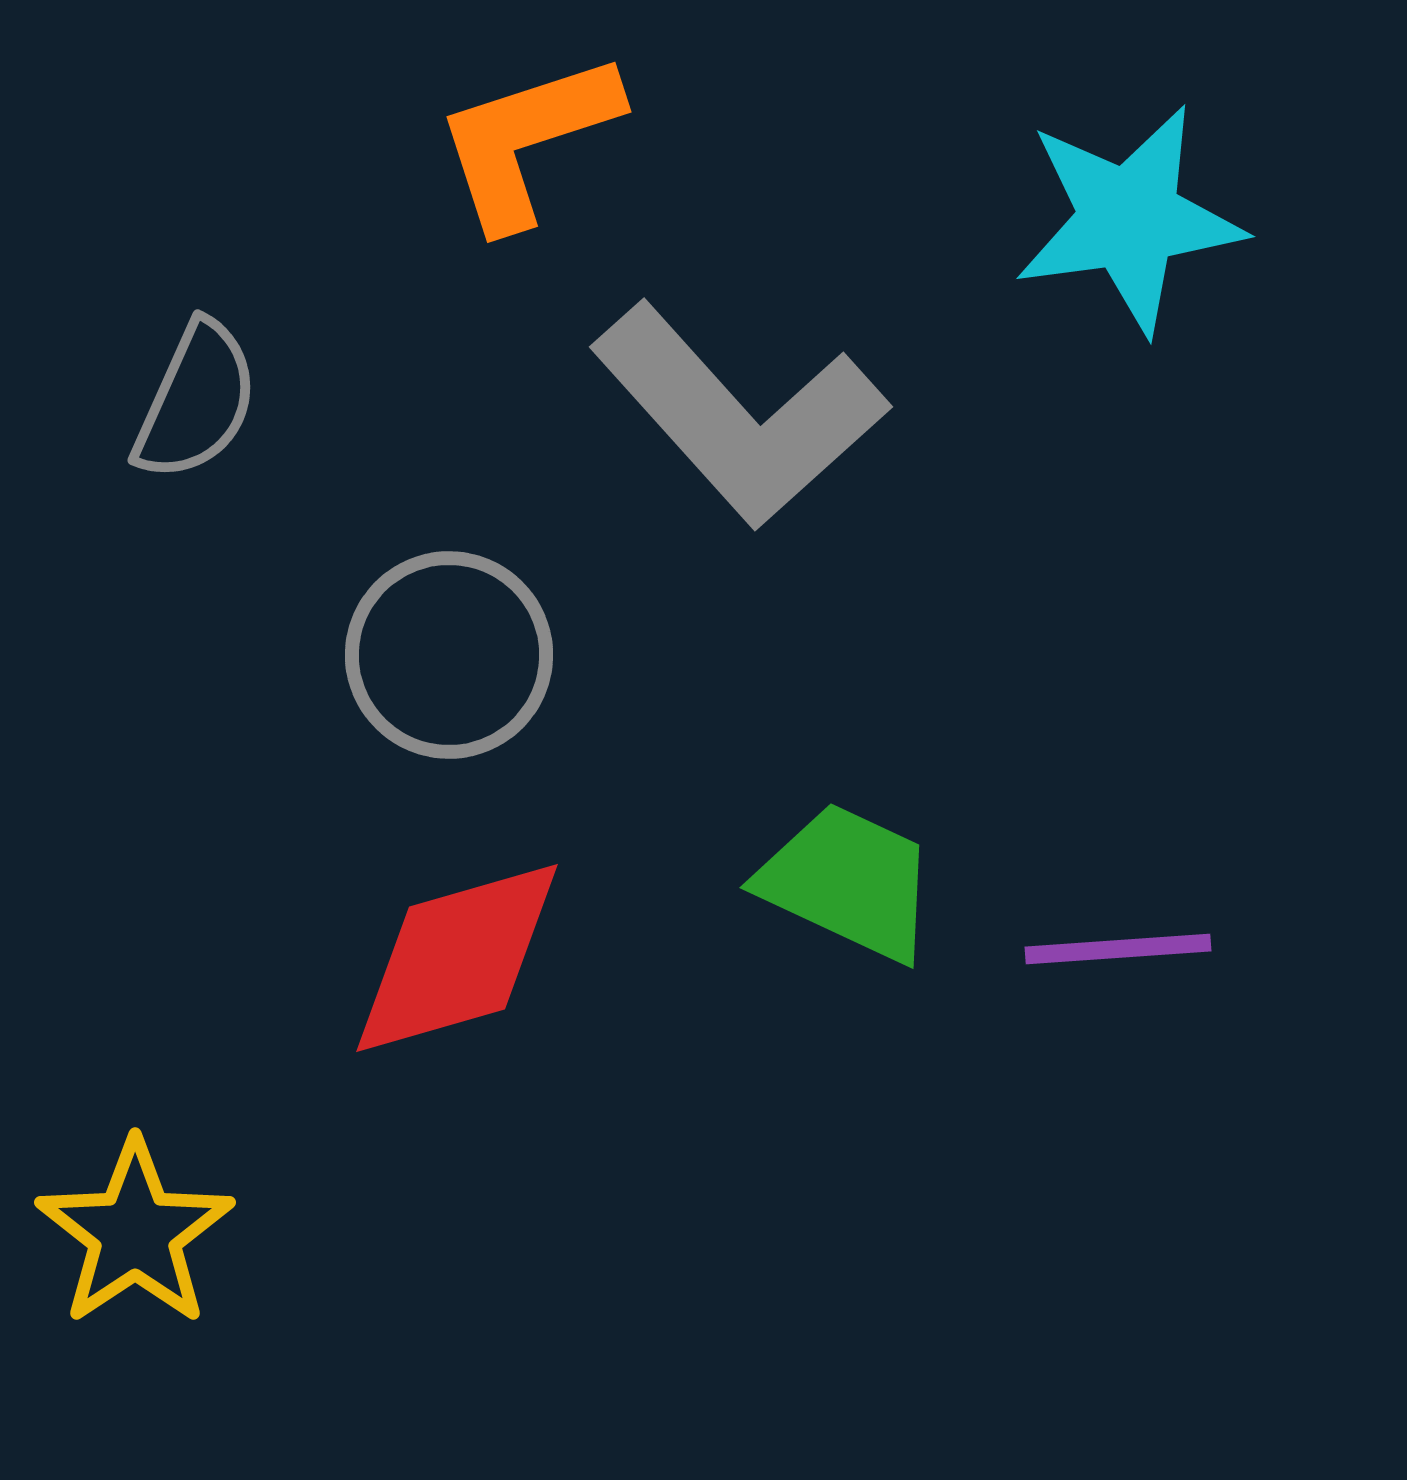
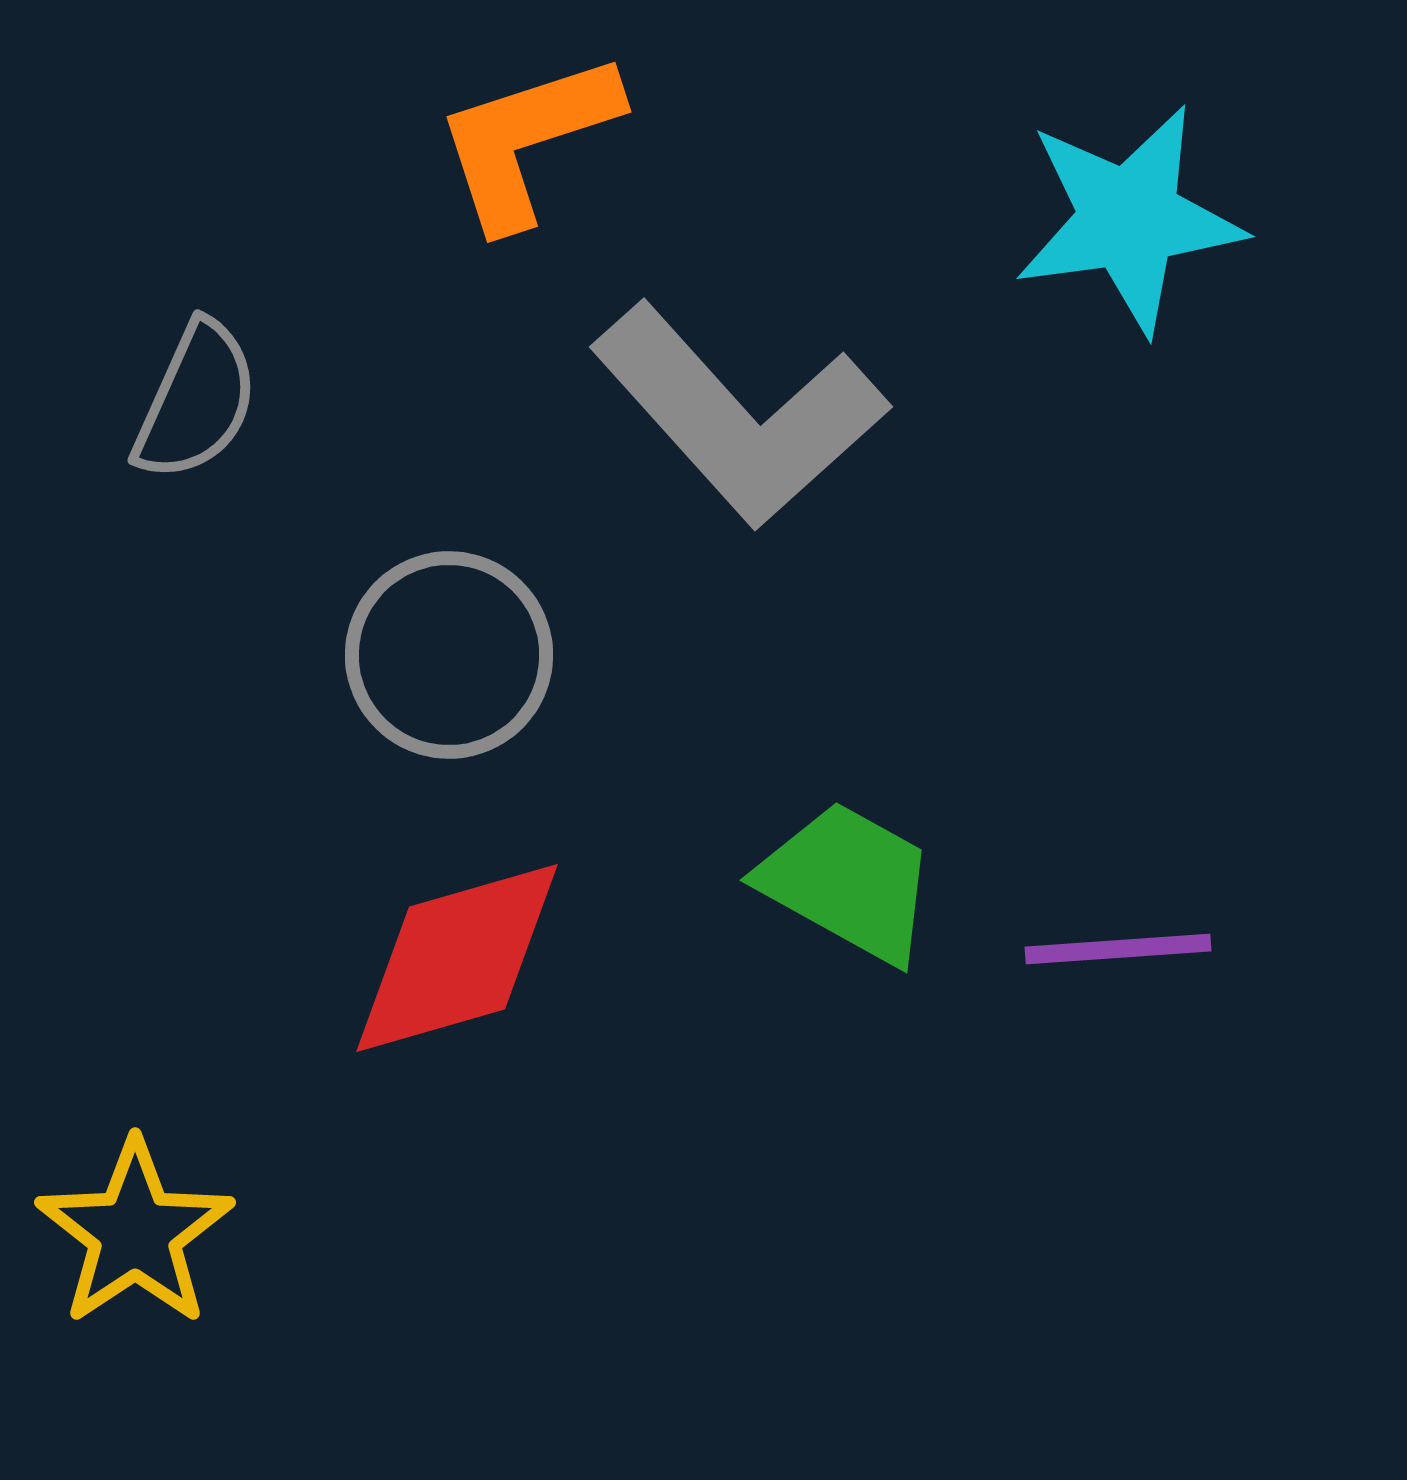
green trapezoid: rotated 4 degrees clockwise
